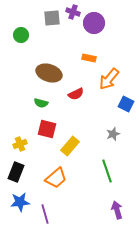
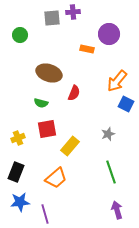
purple cross: rotated 24 degrees counterclockwise
purple circle: moved 15 px right, 11 px down
green circle: moved 1 px left
orange rectangle: moved 2 px left, 9 px up
orange arrow: moved 8 px right, 2 px down
red semicircle: moved 2 px left, 1 px up; rotated 42 degrees counterclockwise
red square: rotated 24 degrees counterclockwise
gray star: moved 5 px left
yellow cross: moved 2 px left, 6 px up
green line: moved 4 px right, 1 px down
